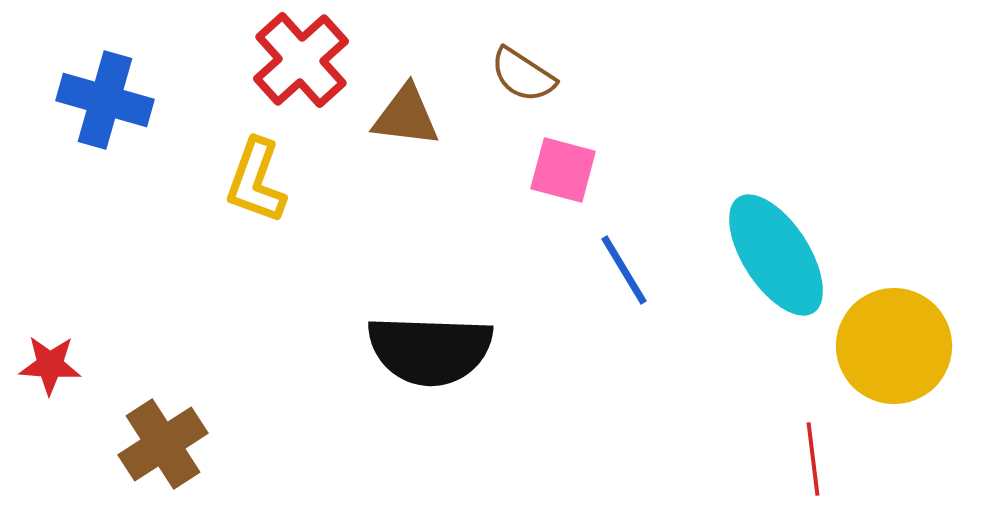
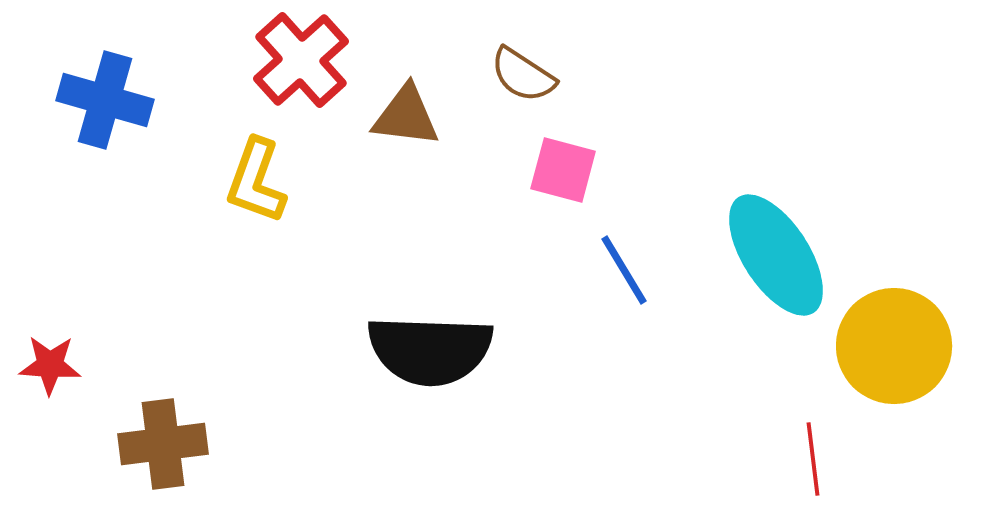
brown cross: rotated 26 degrees clockwise
